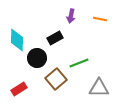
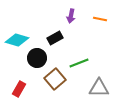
cyan diamond: rotated 75 degrees counterclockwise
brown square: moved 1 px left
red rectangle: rotated 28 degrees counterclockwise
